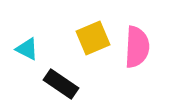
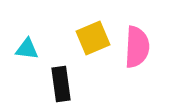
cyan triangle: rotated 20 degrees counterclockwise
black rectangle: rotated 48 degrees clockwise
